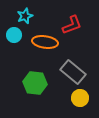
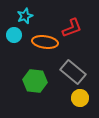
red L-shape: moved 3 px down
green hexagon: moved 2 px up
